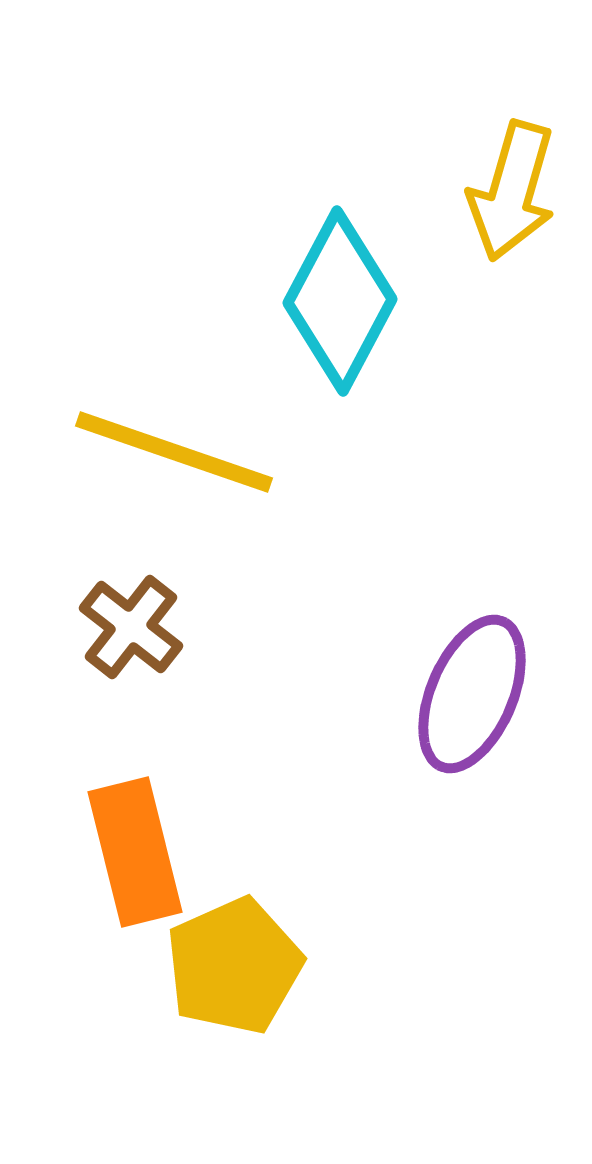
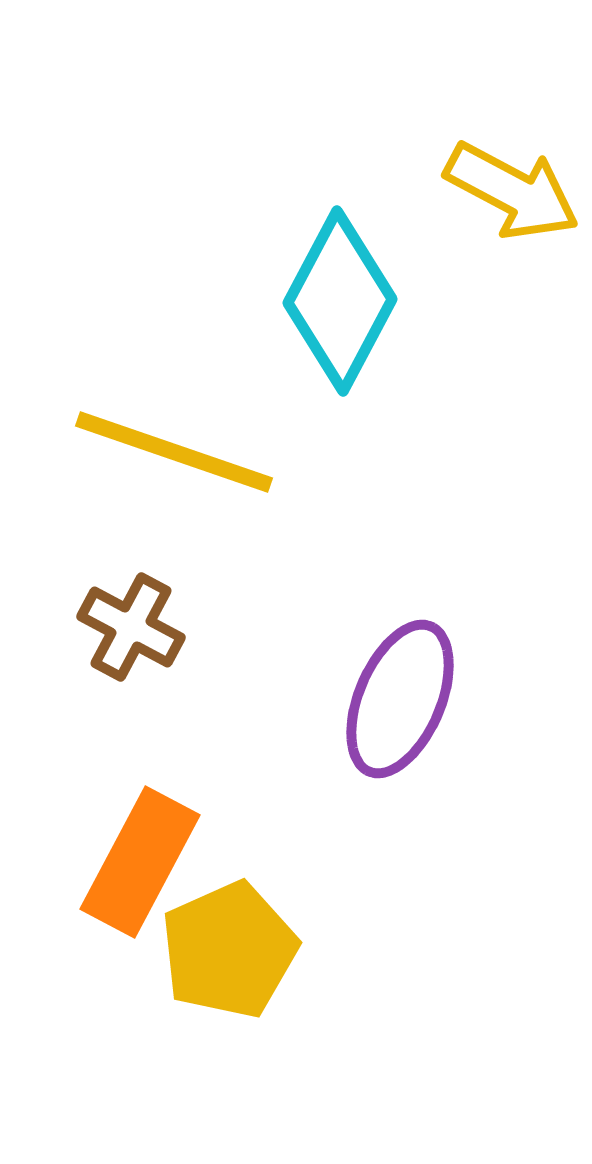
yellow arrow: rotated 78 degrees counterclockwise
brown cross: rotated 10 degrees counterclockwise
purple ellipse: moved 72 px left, 5 px down
orange rectangle: moved 5 px right, 10 px down; rotated 42 degrees clockwise
yellow pentagon: moved 5 px left, 16 px up
